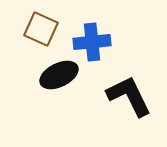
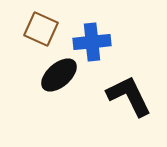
black ellipse: rotated 15 degrees counterclockwise
